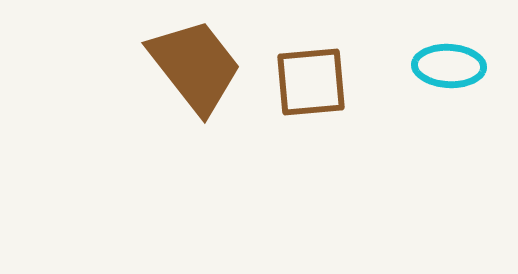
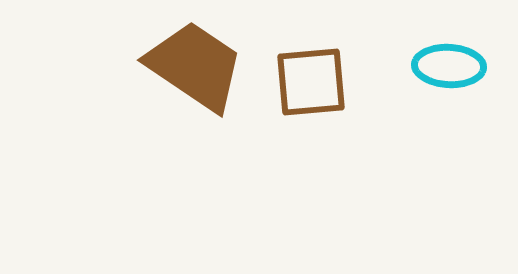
brown trapezoid: rotated 18 degrees counterclockwise
